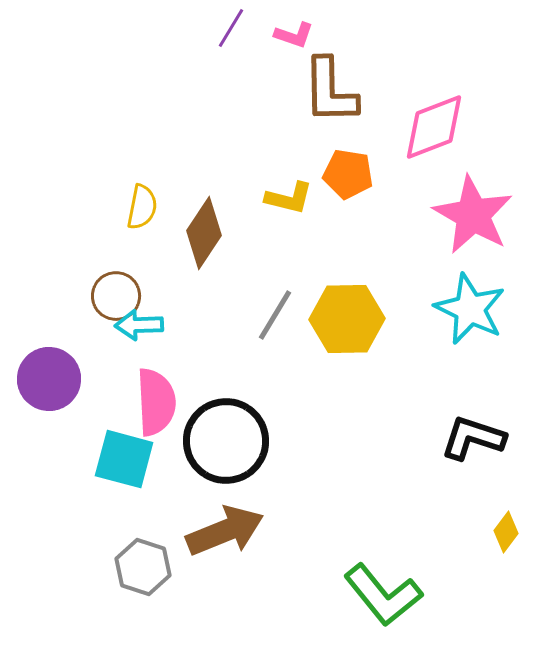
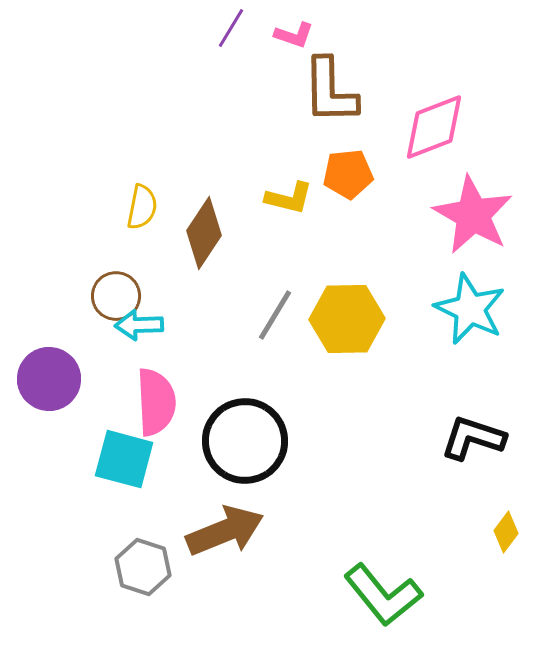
orange pentagon: rotated 15 degrees counterclockwise
black circle: moved 19 px right
